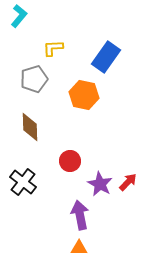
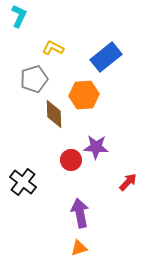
cyan L-shape: rotated 15 degrees counterclockwise
yellow L-shape: rotated 30 degrees clockwise
blue rectangle: rotated 16 degrees clockwise
orange hexagon: rotated 16 degrees counterclockwise
brown diamond: moved 24 px right, 13 px up
red circle: moved 1 px right, 1 px up
purple star: moved 4 px left, 37 px up; rotated 25 degrees counterclockwise
purple arrow: moved 2 px up
orange triangle: rotated 18 degrees counterclockwise
